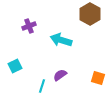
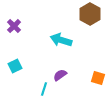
purple cross: moved 15 px left; rotated 24 degrees counterclockwise
cyan line: moved 2 px right, 3 px down
